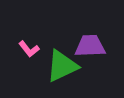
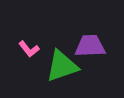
green triangle: rotated 6 degrees clockwise
